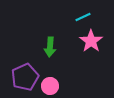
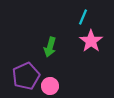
cyan line: rotated 42 degrees counterclockwise
green arrow: rotated 12 degrees clockwise
purple pentagon: moved 1 px right, 1 px up
